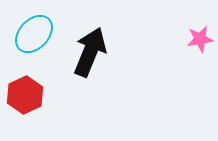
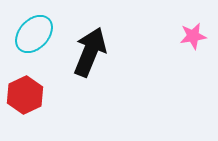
pink star: moved 7 px left, 3 px up
